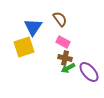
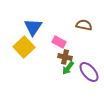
brown semicircle: moved 24 px right, 6 px down; rotated 42 degrees counterclockwise
pink rectangle: moved 4 px left
yellow square: rotated 25 degrees counterclockwise
brown cross: moved 1 px up
green arrow: rotated 24 degrees counterclockwise
